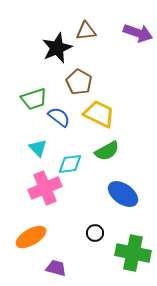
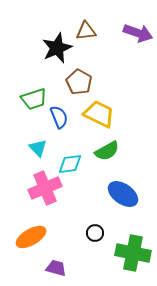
blue semicircle: rotated 30 degrees clockwise
